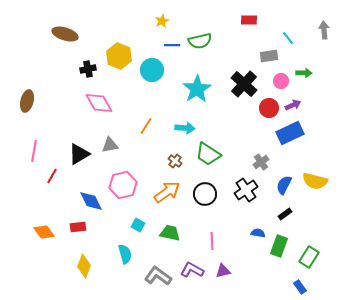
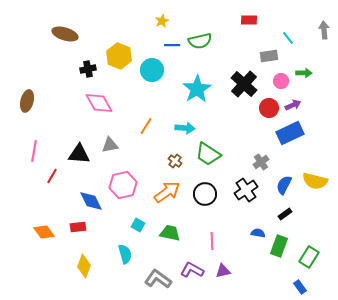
black triangle at (79, 154): rotated 35 degrees clockwise
gray L-shape at (158, 276): moved 3 px down
